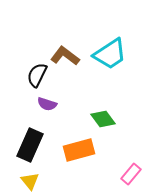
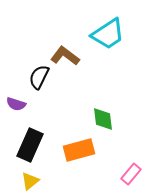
cyan trapezoid: moved 2 px left, 20 px up
black semicircle: moved 2 px right, 2 px down
purple semicircle: moved 31 px left
green diamond: rotated 30 degrees clockwise
yellow triangle: rotated 30 degrees clockwise
